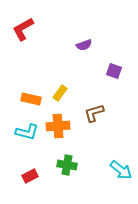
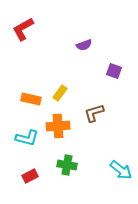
cyan L-shape: moved 6 px down
